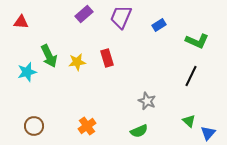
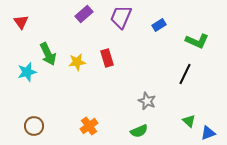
red triangle: rotated 49 degrees clockwise
green arrow: moved 1 px left, 2 px up
black line: moved 6 px left, 2 px up
orange cross: moved 2 px right
blue triangle: rotated 28 degrees clockwise
